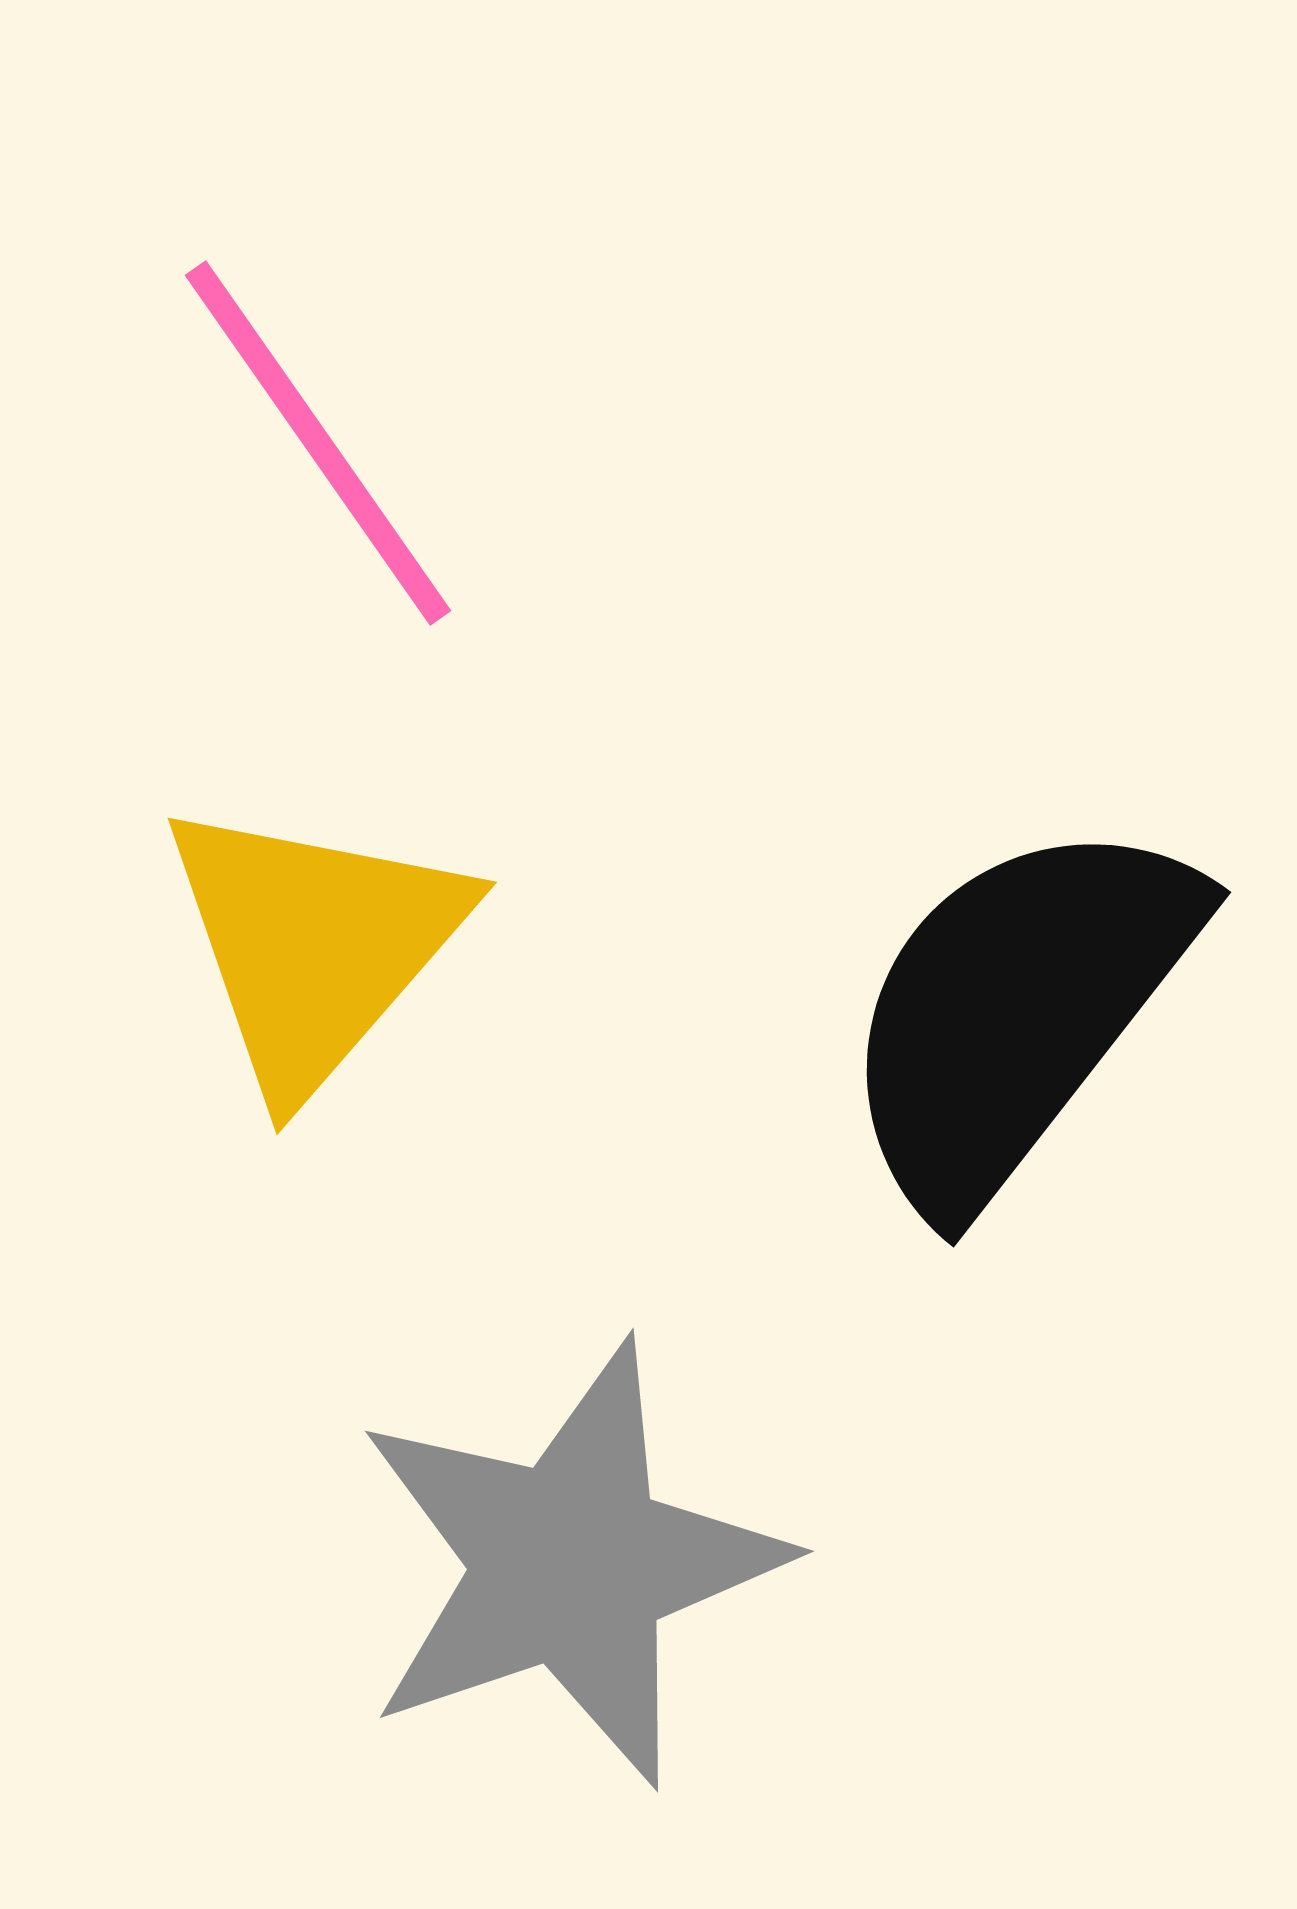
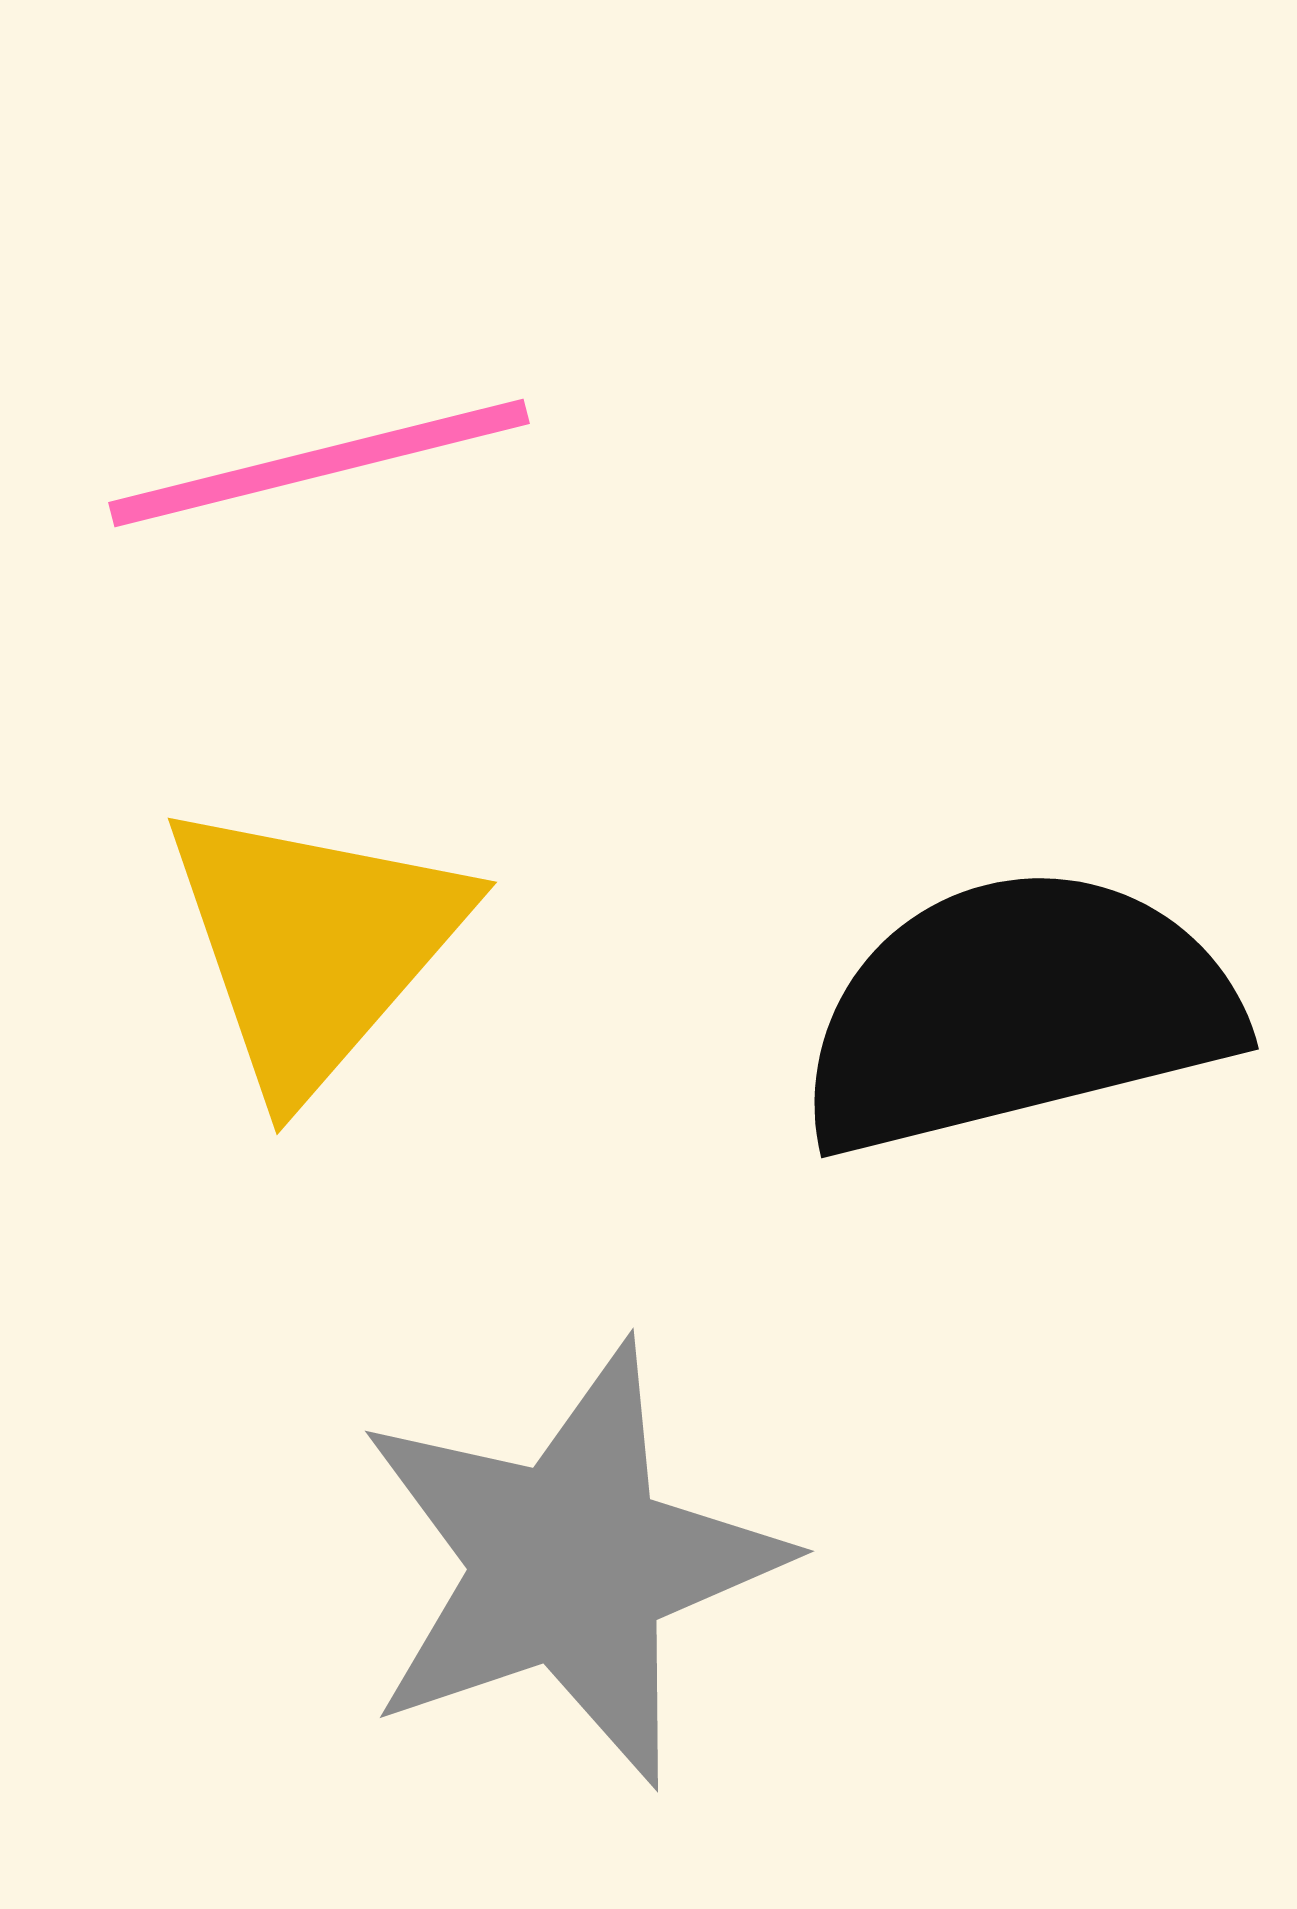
pink line: moved 1 px right, 20 px down; rotated 69 degrees counterclockwise
black semicircle: rotated 38 degrees clockwise
